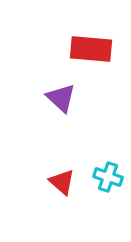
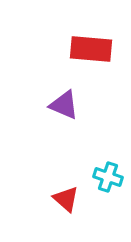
purple triangle: moved 3 px right, 7 px down; rotated 20 degrees counterclockwise
red triangle: moved 4 px right, 17 px down
